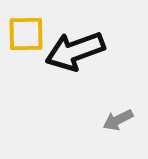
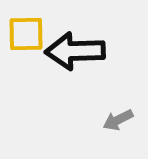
black arrow: rotated 18 degrees clockwise
